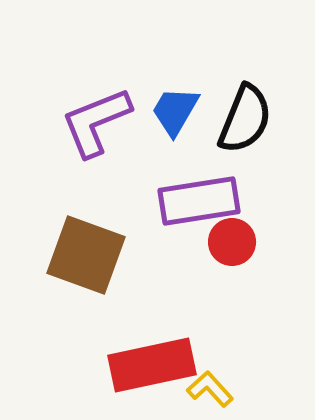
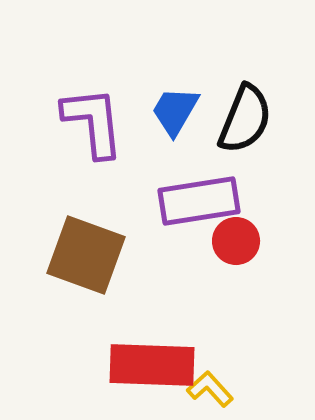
purple L-shape: moved 3 px left; rotated 106 degrees clockwise
red circle: moved 4 px right, 1 px up
red rectangle: rotated 14 degrees clockwise
